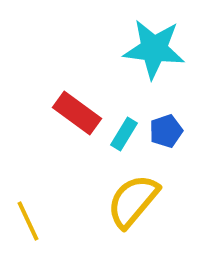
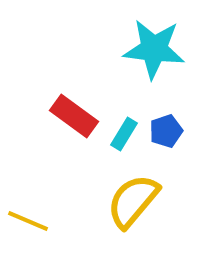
red rectangle: moved 3 px left, 3 px down
yellow line: rotated 42 degrees counterclockwise
